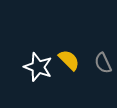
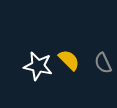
white star: moved 1 px up; rotated 8 degrees counterclockwise
